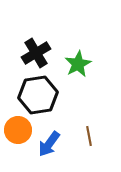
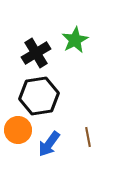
green star: moved 3 px left, 24 px up
black hexagon: moved 1 px right, 1 px down
brown line: moved 1 px left, 1 px down
